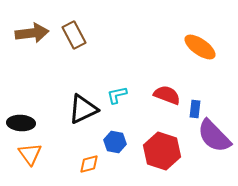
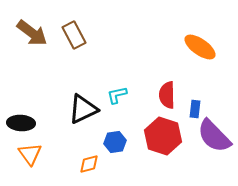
brown arrow: rotated 44 degrees clockwise
red semicircle: rotated 112 degrees counterclockwise
blue hexagon: rotated 20 degrees counterclockwise
red hexagon: moved 1 px right, 15 px up
